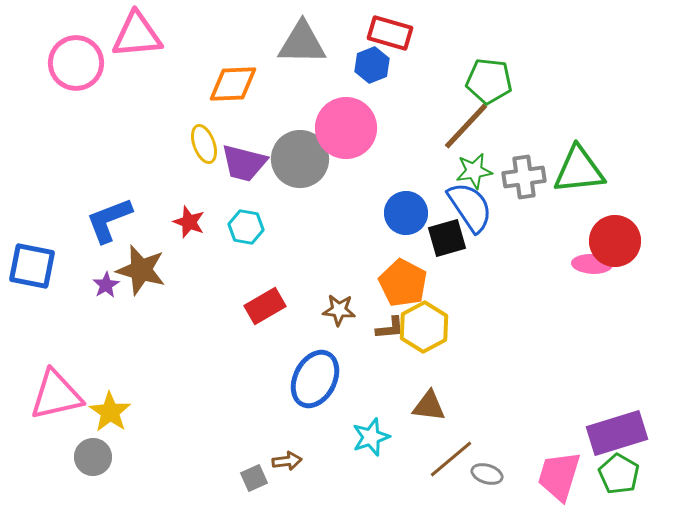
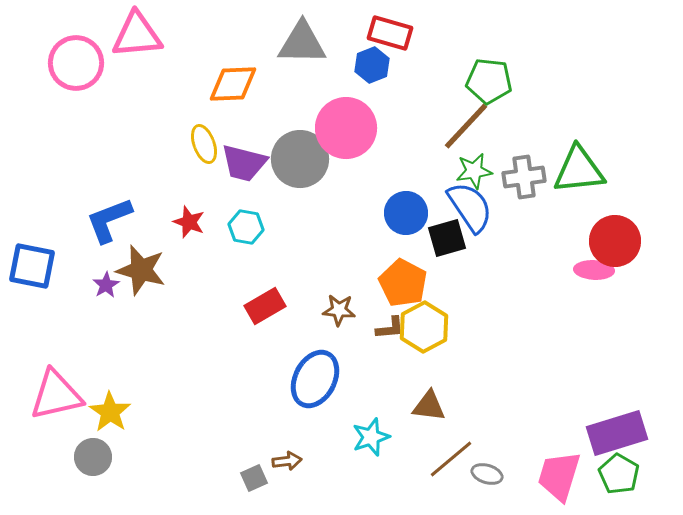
pink ellipse at (592, 264): moved 2 px right, 6 px down
